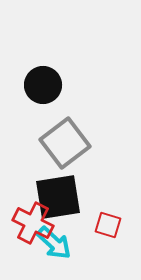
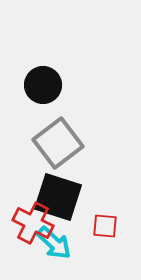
gray square: moved 7 px left
black square: rotated 27 degrees clockwise
red square: moved 3 px left, 1 px down; rotated 12 degrees counterclockwise
